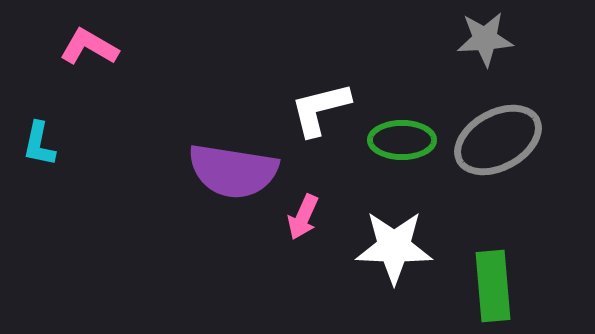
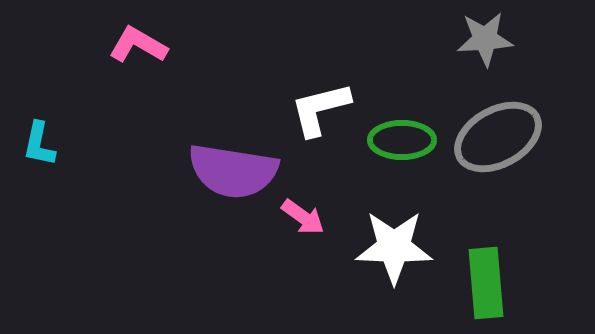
pink L-shape: moved 49 px right, 2 px up
gray ellipse: moved 3 px up
pink arrow: rotated 78 degrees counterclockwise
green rectangle: moved 7 px left, 3 px up
